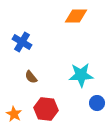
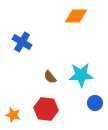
brown semicircle: moved 19 px right
blue circle: moved 2 px left
orange star: moved 1 px left, 1 px down; rotated 14 degrees counterclockwise
